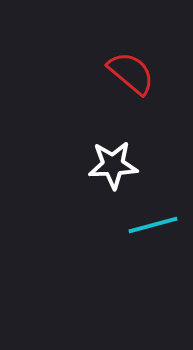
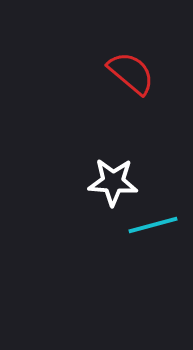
white star: moved 17 px down; rotated 6 degrees clockwise
